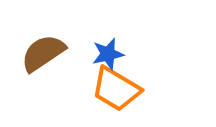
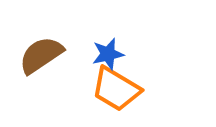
brown semicircle: moved 2 px left, 2 px down
